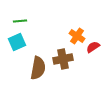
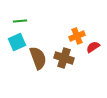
orange cross: rotated 35 degrees clockwise
brown cross: moved 1 px right, 1 px up; rotated 30 degrees clockwise
brown semicircle: moved 10 px up; rotated 30 degrees counterclockwise
